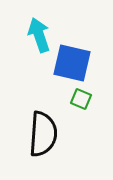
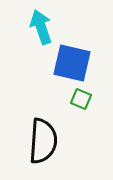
cyan arrow: moved 2 px right, 8 px up
black semicircle: moved 7 px down
